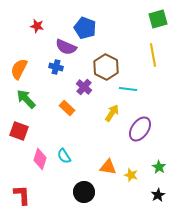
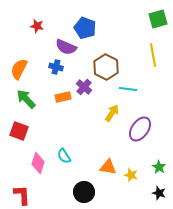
orange rectangle: moved 4 px left, 11 px up; rotated 56 degrees counterclockwise
pink diamond: moved 2 px left, 4 px down
black star: moved 1 px right, 2 px up; rotated 24 degrees counterclockwise
